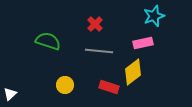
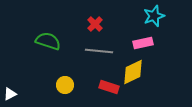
yellow diamond: rotated 12 degrees clockwise
white triangle: rotated 16 degrees clockwise
